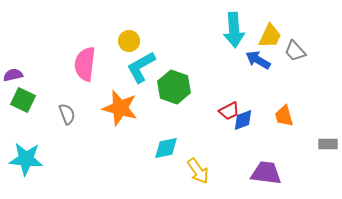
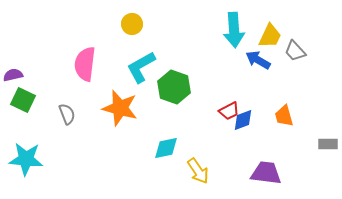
yellow circle: moved 3 px right, 17 px up
